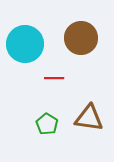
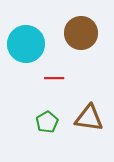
brown circle: moved 5 px up
cyan circle: moved 1 px right
green pentagon: moved 2 px up; rotated 10 degrees clockwise
